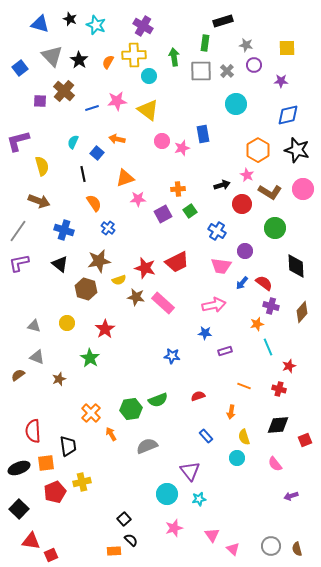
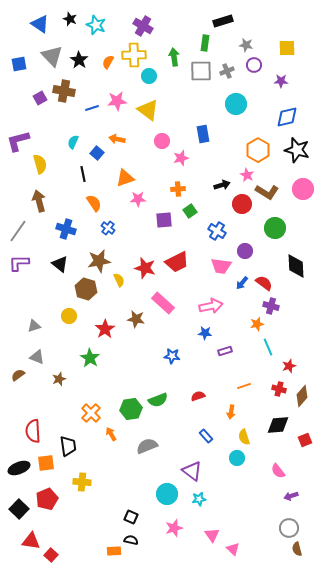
blue triangle at (40, 24): rotated 18 degrees clockwise
blue square at (20, 68): moved 1 px left, 4 px up; rotated 28 degrees clockwise
gray cross at (227, 71): rotated 24 degrees clockwise
brown cross at (64, 91): rotated 30 degrees counterclockwise
purple square at (40, 101): moved 3 px up; rotated 32 degrees counterclockwise
blue diamond at (288, 115): moved 1 px left, 2 px down
pink star at (182, 148): moved 1 px left, 10 px down
yellow semicircle at (42, 166): moved 2 px left, 2 px up
brown L-shape at (270, 192): moved 3 px left
brown arrow at (39, 201): rotated 125 degrees counterclockwise
purple square at (163, 214): moved 1 px right, 6 px down; rotated 24 degrees clockwise
blue cross at (64, 230): moved 2 px right, 1 px up
purple L-shape at (19, 263): rotated 10 degrees clockwise
yellow semicircle at (119, 280): rotated 96 degrees counterclockwise
brown star at (136, 297): moved 22 px down
pink arrow at (214, 305): moved 3 px left, 1 px down
brown diamond at (302, 312): moved 84 px down
yellow circle at (67, 323): moved 2 px right, 7 px up
gray triangle at (34, 326): rotated 32 degrees counterclockwise
orange line at (244, 386): rotated 40 degrees counterclockwise
pink semicircle at (275, 464): moved 3 px right, 7 px down
purple triangle at (190, 471): moved 2 px right; rotated 15 degrees counterclockwise
yellow cross at (82, 482): rotated 18 degrees clockwise
red pentagon at (55, 492): moved 8 px left, 7 px down
black square at (124, 519): moved 7 px right, 2 px up; rotated 24 degrees counterclockwise
black semicircle at (131, 540): rotated 32 degrees counterclockwise
gray circle at (271, 546): moved 18 px right, 18 px up
red square at (51, 555): rotated 24 degrees counterclockwise
